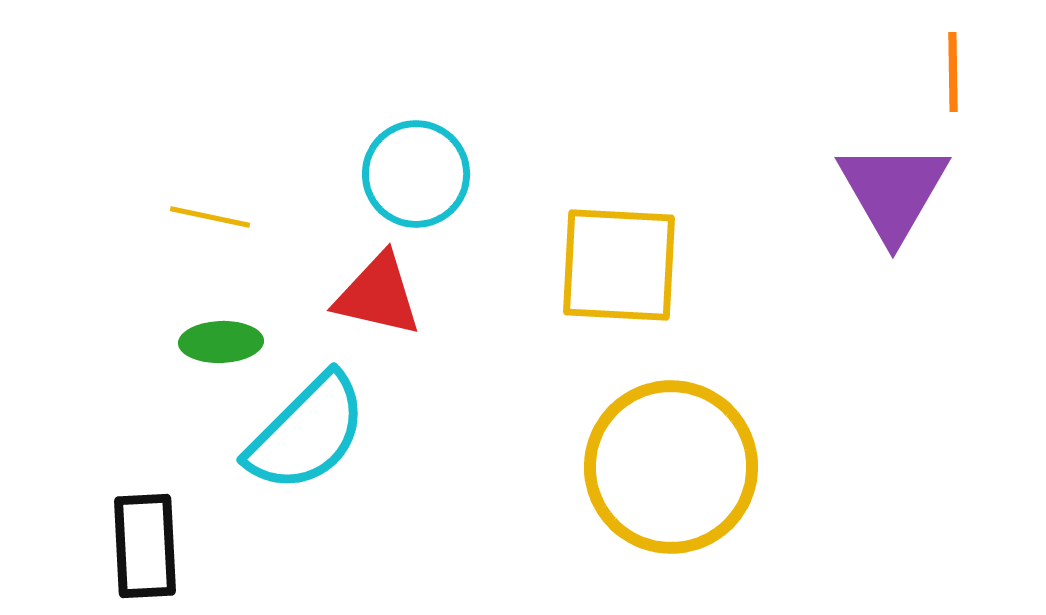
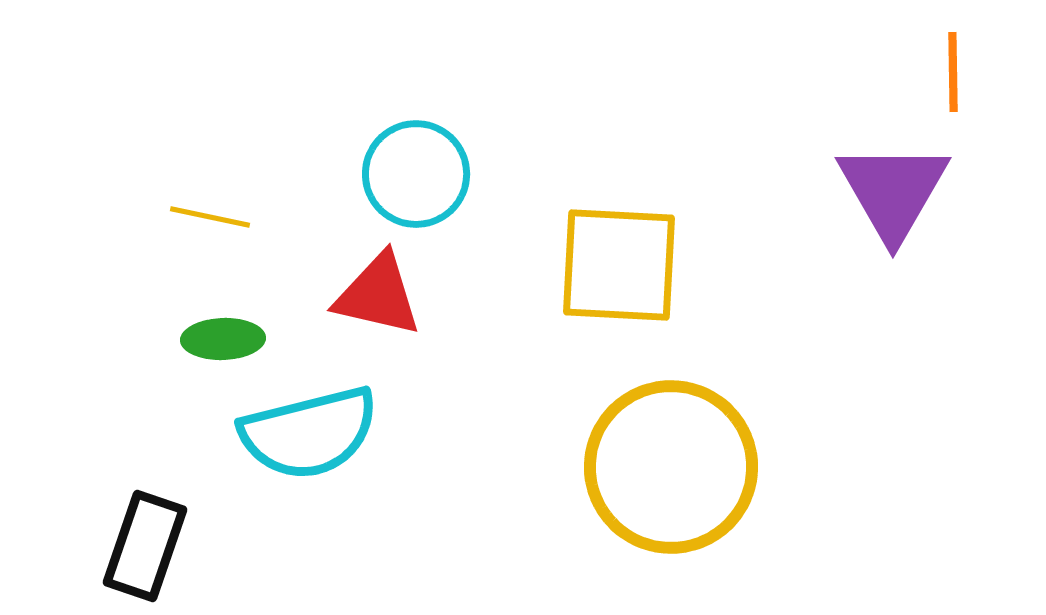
green ellipse: moved 2 px right, 3 px up
cyan semicircle: moved 2 px right; rotated 31 degrees clockwise
black rectangle: rotated 22 degrees clockwise
